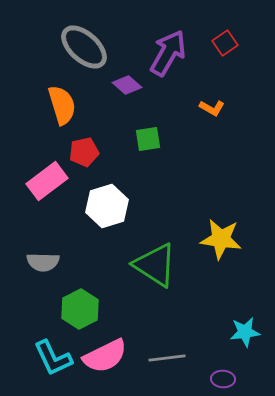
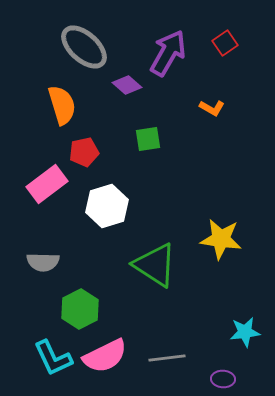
pink rectangle: moved 3 px down
